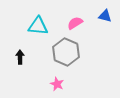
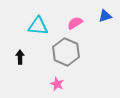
blue triangle: rotated 32 degrees counterclockwise
